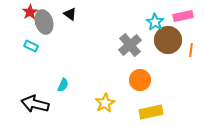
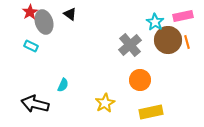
orange line: moved 4 px left, 8 px up; rotated 24 degrees counterclockwise
